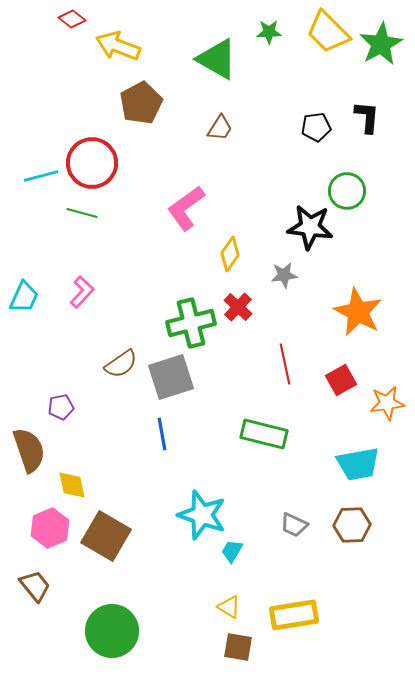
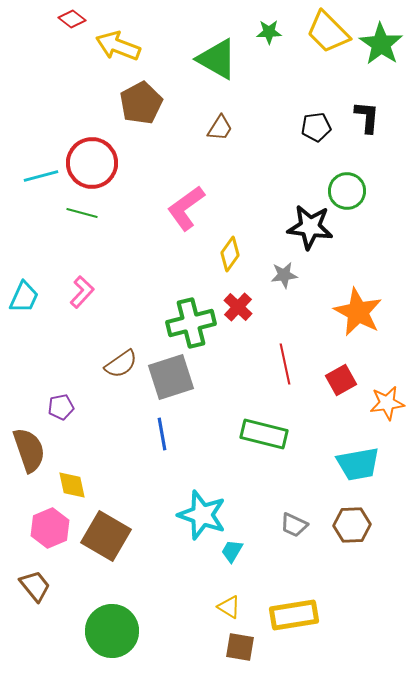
green star at (381, 44): rotated 9 degrees counterclockwise
brown square at (238, 647): moved 2 px right
